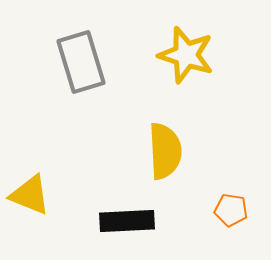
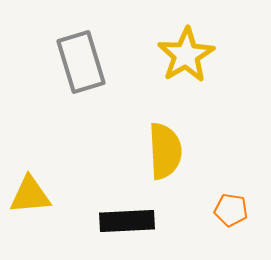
yellow star: rotated 24 degrees clockwise
yellow triangle: rotated 27 degrees counterclockwise
